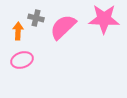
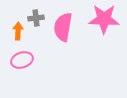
gray cross: rotated 21 degrees counterclockwise
pink semicircle: rotated 36 degrees counterclockwise
